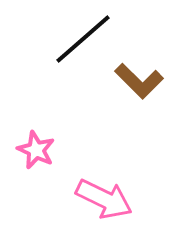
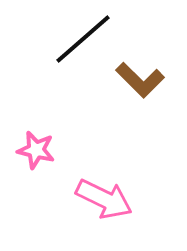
brown L-shape: moved 1 px right, 1 px up
pink star: rotated 12 degrees counterclockwise
